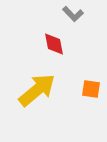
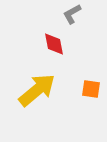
gray L-shape: moved 1 px left; rotated 105 degrees clockwise
